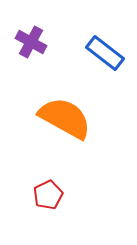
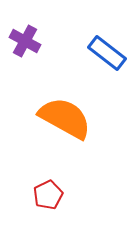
purple cross: moved 6 px left, 1 px up
blue rectangle: moved 2 px right
